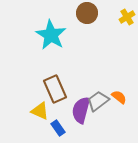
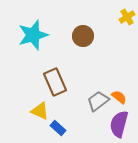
brown circle: moved 4 px left, 23 px down
cyan star: moved 18 px left; rotated 24 degrees clockwise
brown rectangle: moved 7 px up
purple semicircle: moved 38 px right, 14 px down
blue rectangle: rotated 14 degrees counterclockwise
